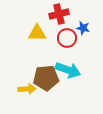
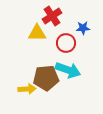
red cross: moved 7 px left, 2 px down; rotated 18 degrees counterclockwise
blue star: rotated 16 degrees counterclockwise
red circle: moved 1 px left, 5 px down
